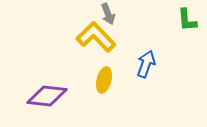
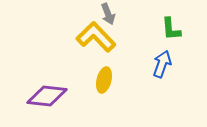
green L-shape: moved 16 px left, 9 px down
blue arrow: moved 16 px right
